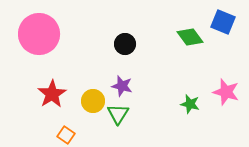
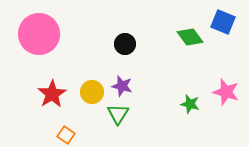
yellow circle: moved 1 px left, 9 px up
